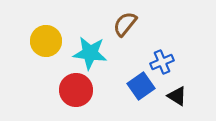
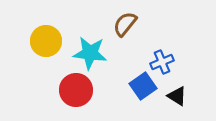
blue square: moved 2 px right
